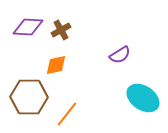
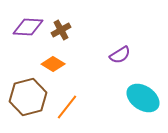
orange diamond: moved 3 px left, 1 px up; rotated 45 degrees clockwise
brown hexagon: moved 1 px left; rotated 15 degrees counterclockwise
orange line: moved 7 px up
